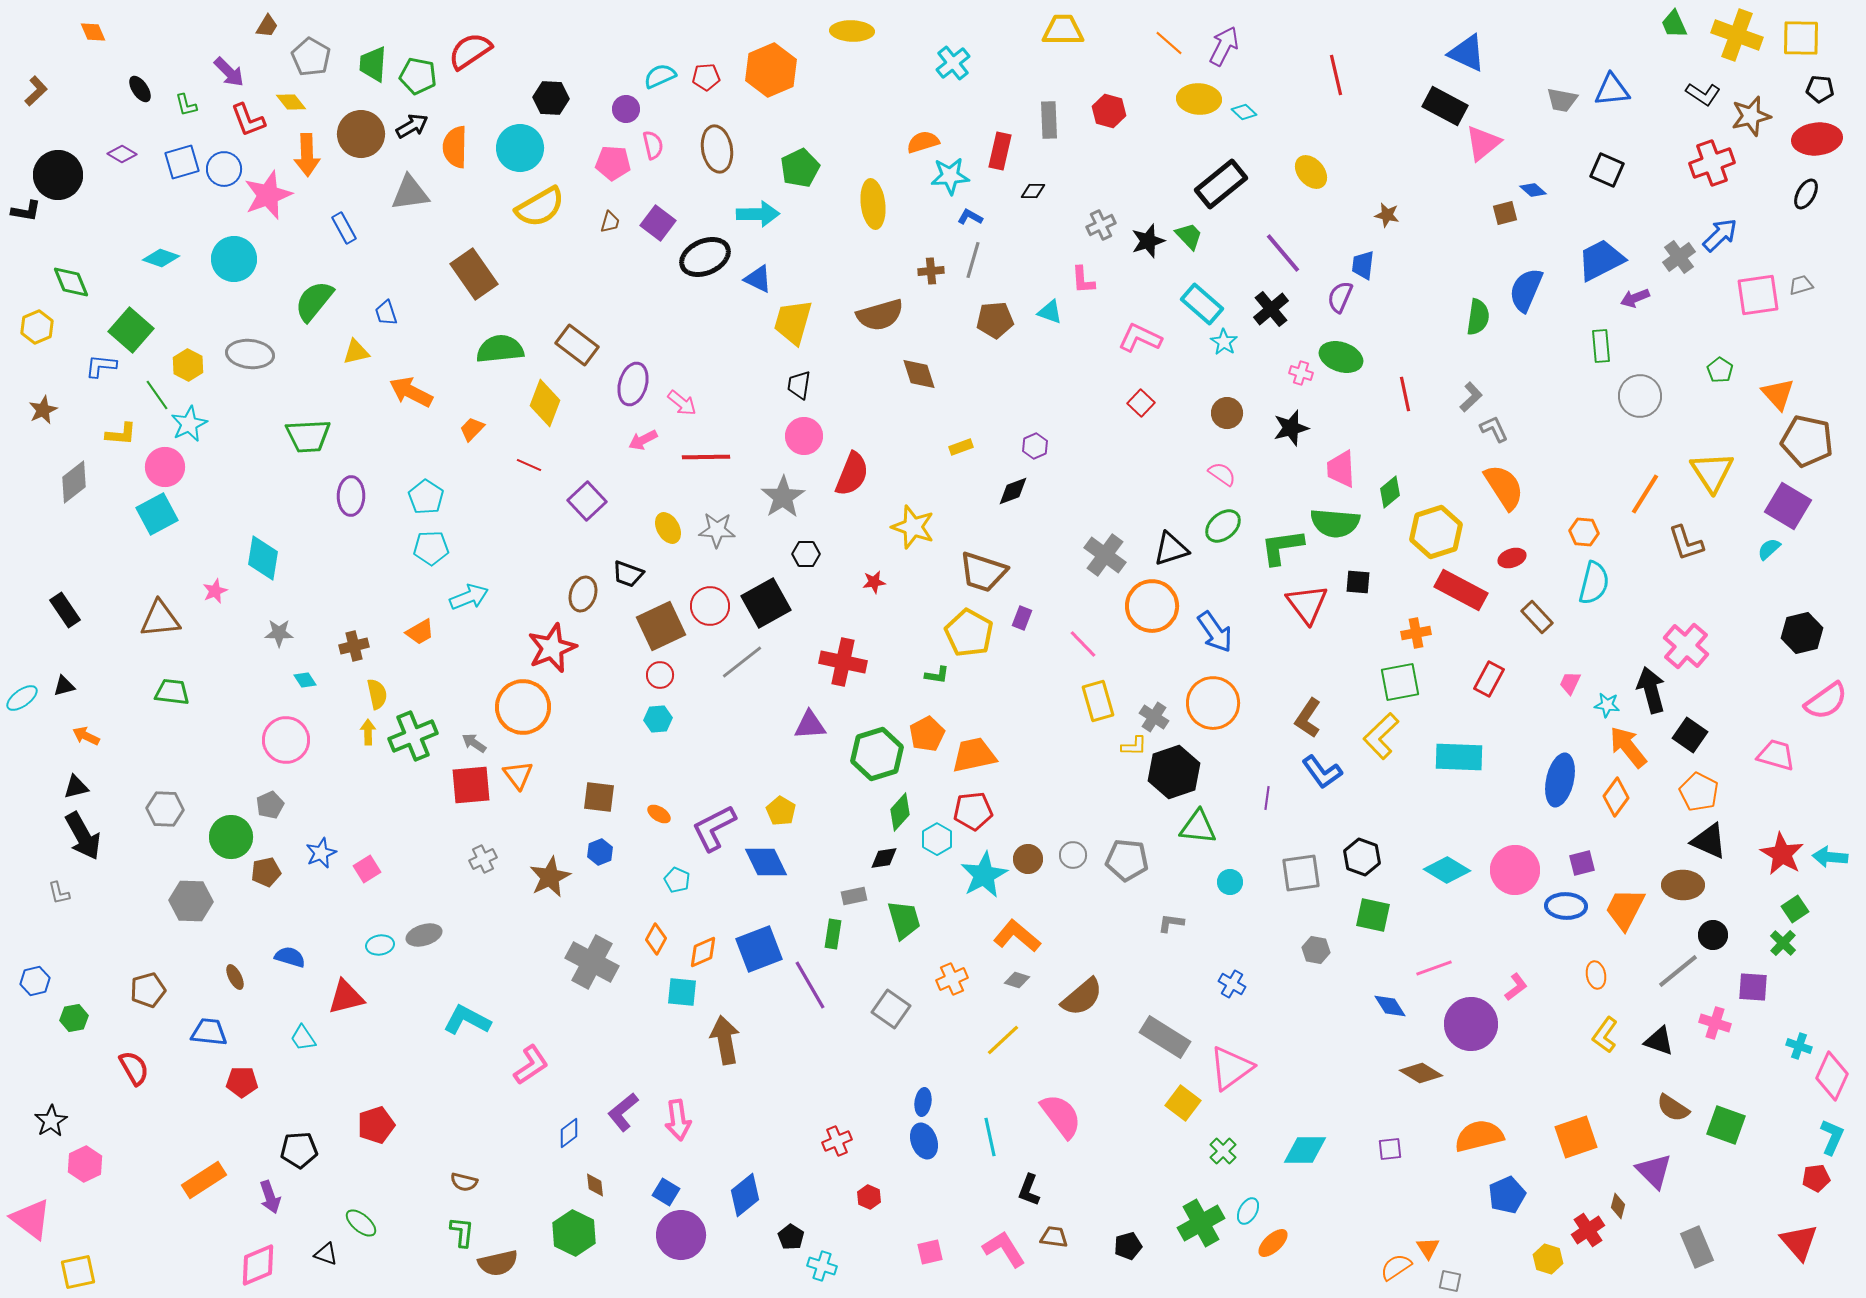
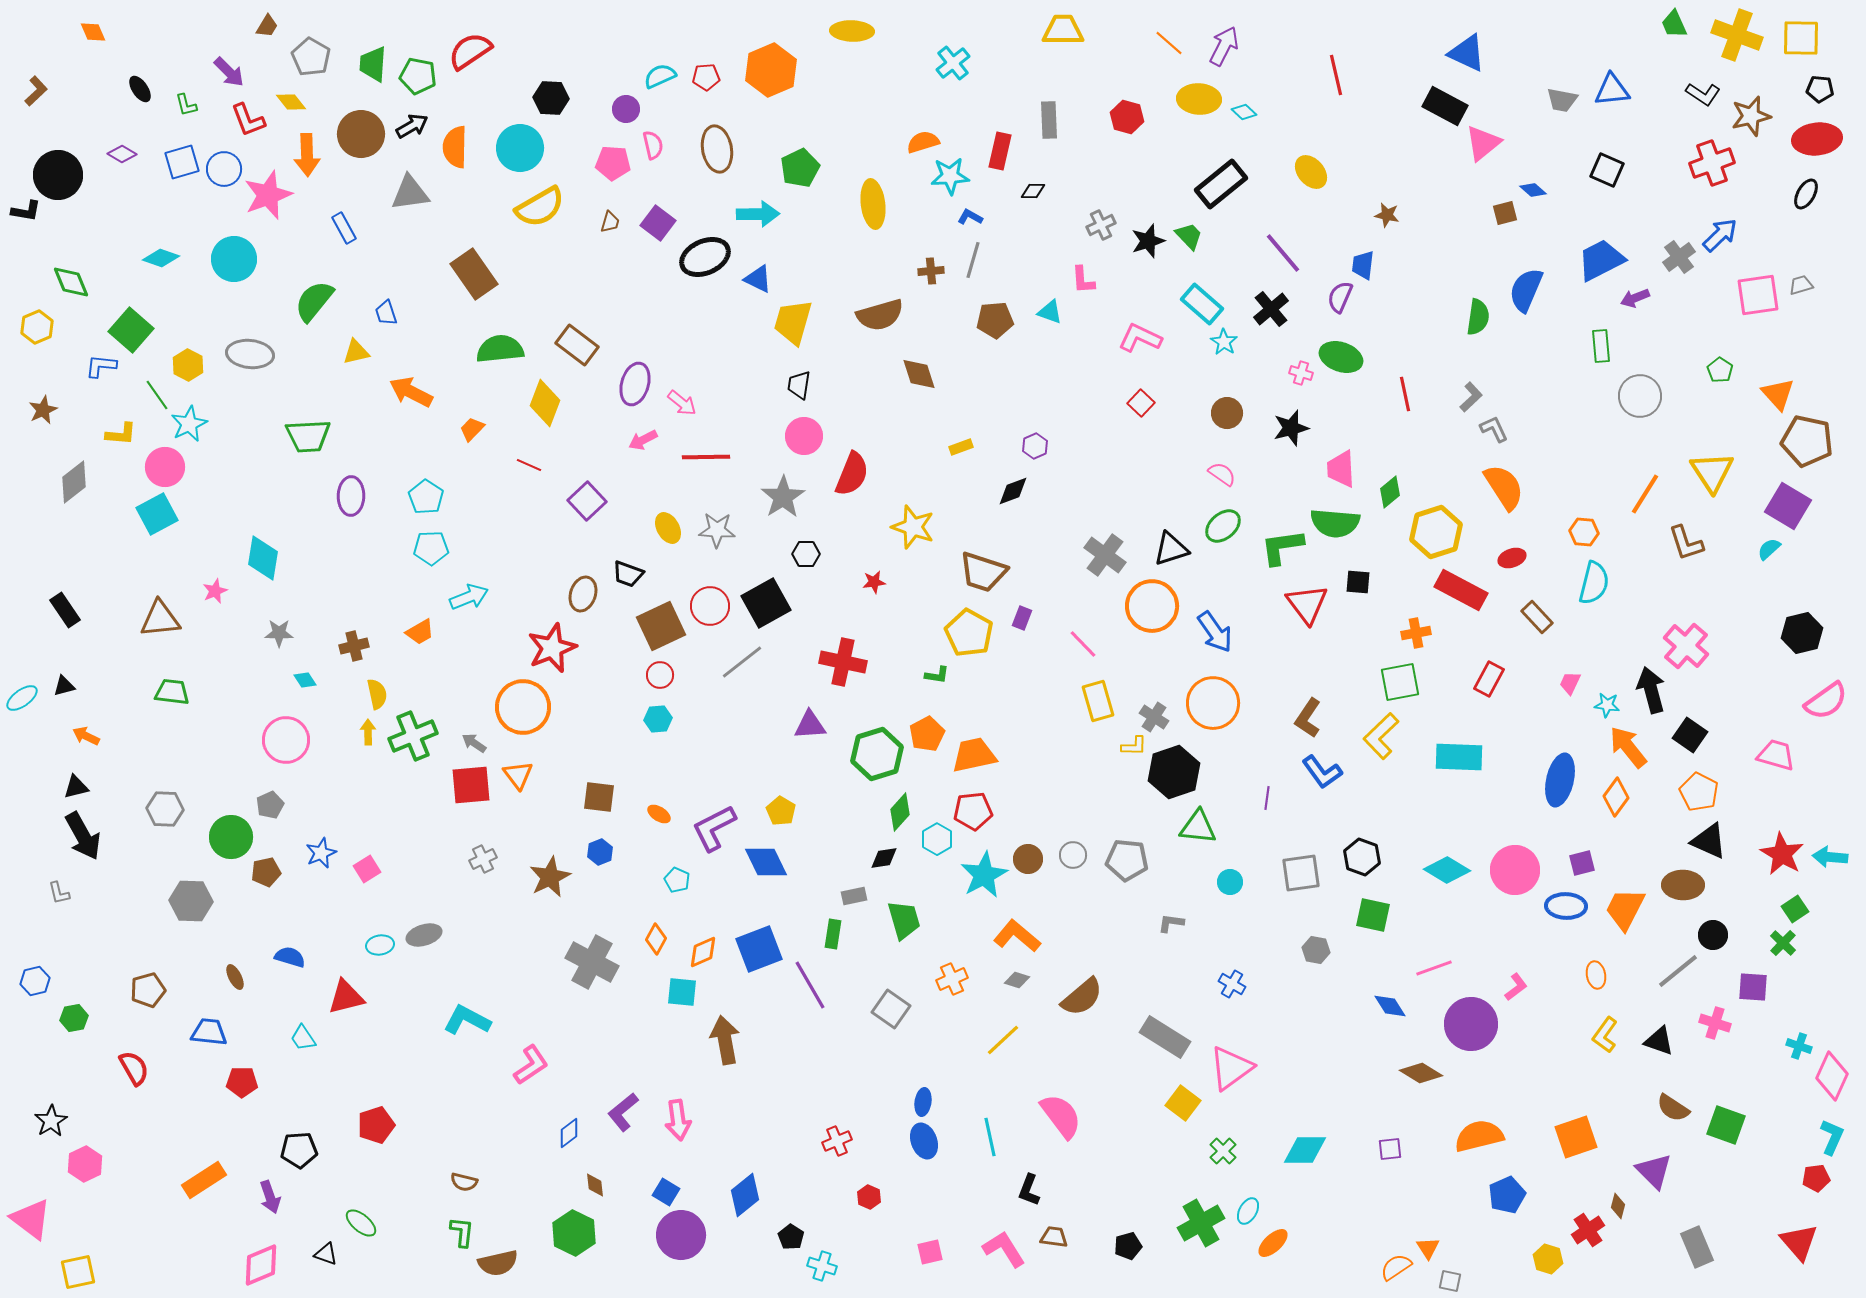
red hexagon at (1109, 111): moved 18 px right, 6 px down
purple ellipse at (633, 384): moved 2 px right
pink diamond at (258, 1265): moved 3 px right
